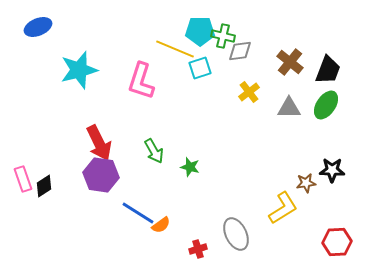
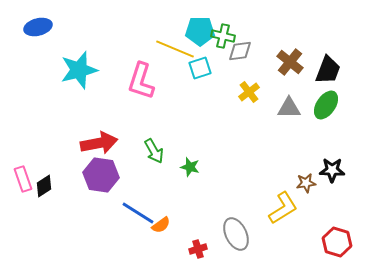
blue ellipse: rotated 8 degrees clockwise
red arrow: rotated 75 degrees counterclockwise
red hexagon: rotated 20 degrees clockwise
